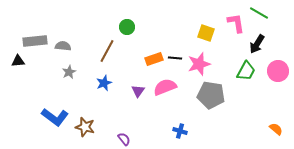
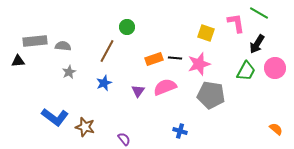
pink circle: moved 3 px left, 3 px up
